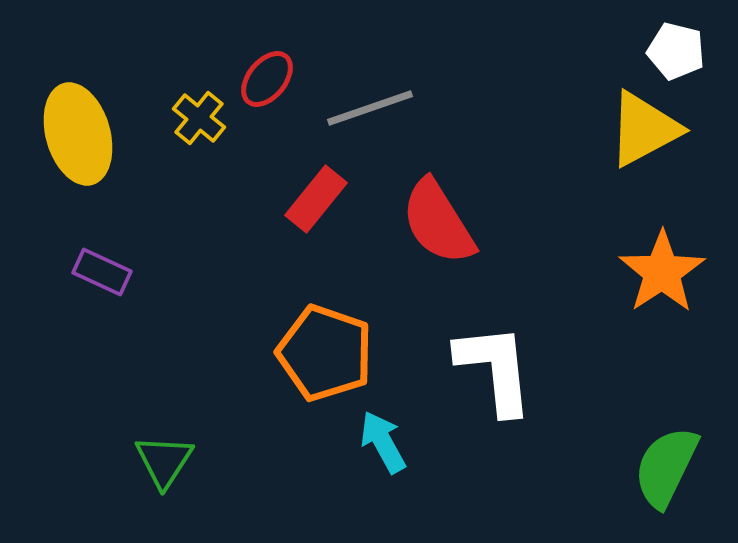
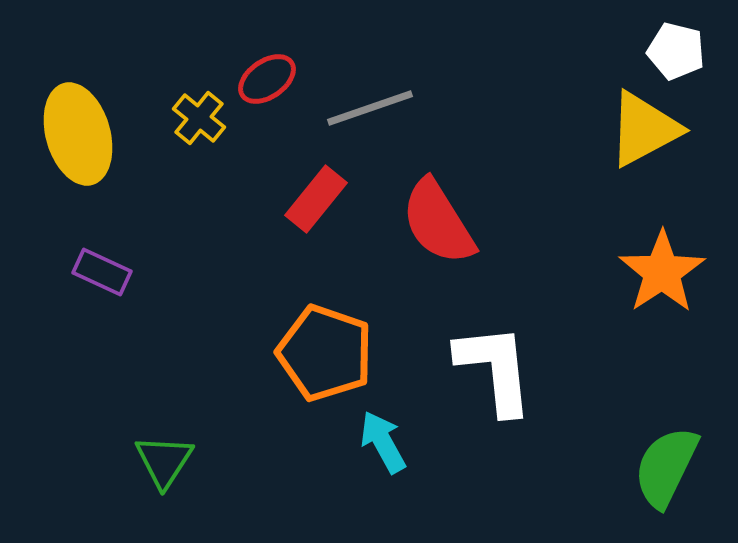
red ellipse: rotated 16 degrees clockwise
